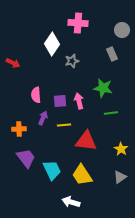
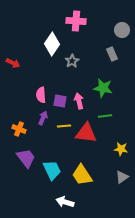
pink cross: moved 2 px left, 2 px up
gray star: rotated 16 degrees counterclockwise
pink semicircle: moved 5 px right
purple square: rotated 16 degrees clockwise
green line: moved 6 px left, 3 px down
yellow line: moved 1 px down
orange cross: rotated 24 degrees clockwise
red triangle: moved 8 px up
yellow star: rotated 24 degrees counterclockwise
gray triangle: moved 2 px right
white arrow: moved 6 px left
